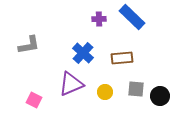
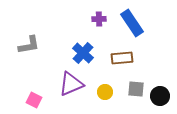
blue rectangle: moved 6 px down; rotated 12 degrees clockwise
